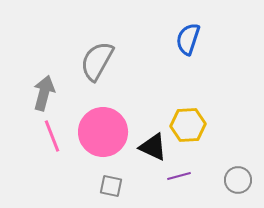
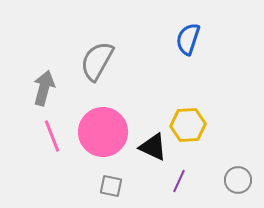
gray arrow: moved 5 px up
purple line: moved 5 px down; rotated 50 degrees counterclockwise
